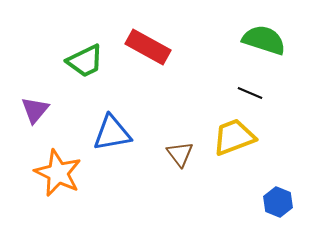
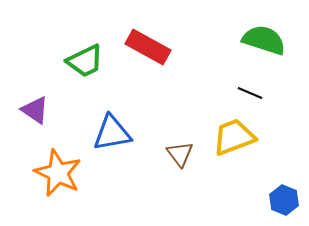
purple triangle: rotated 36 degrees counterclockwise
blue hexagon: moved 6 px right, 2 px up
